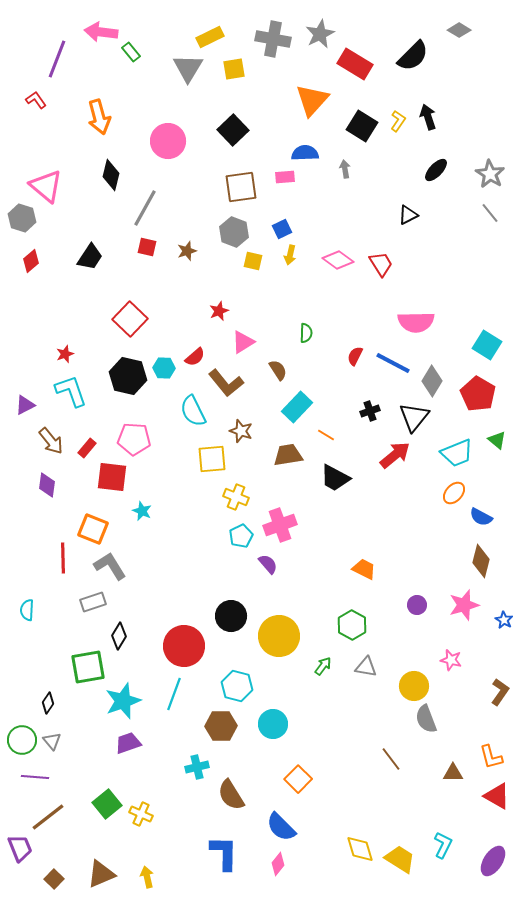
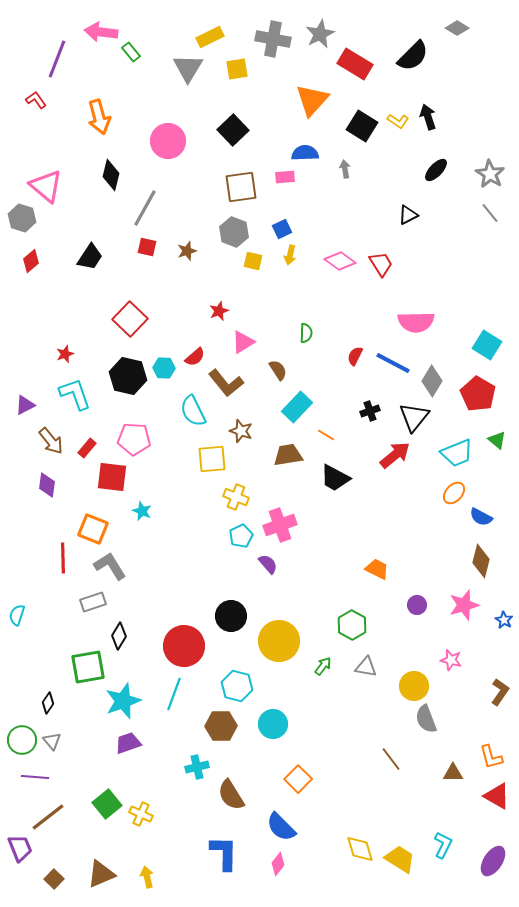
gray diamond at (459, 30): moved 2 px left, 2 px up
yellow square at (234, 69): moved 3 px right
yellow L-shape at (398, 121): rotated 90 degrees clockwise
pink diamond at (338, 260): moved 2 px right, 1 px down
cyan L-shape at (71, 391): moved 4 px right, 3 px down
orange trapezoid at (364, 569): moved 13 px right
cyan semicircle at (27, 610): moved 10 px left, 5 px down; rotated 15 degrees clockwise
yellow circle at (279, 636): moved 5 px down
